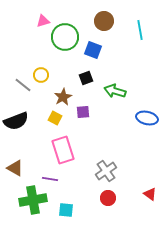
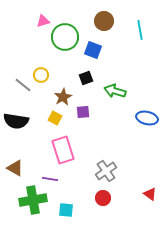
black semicircle: rotated 30 degrees clockwise
red circle: moved 5 px left
